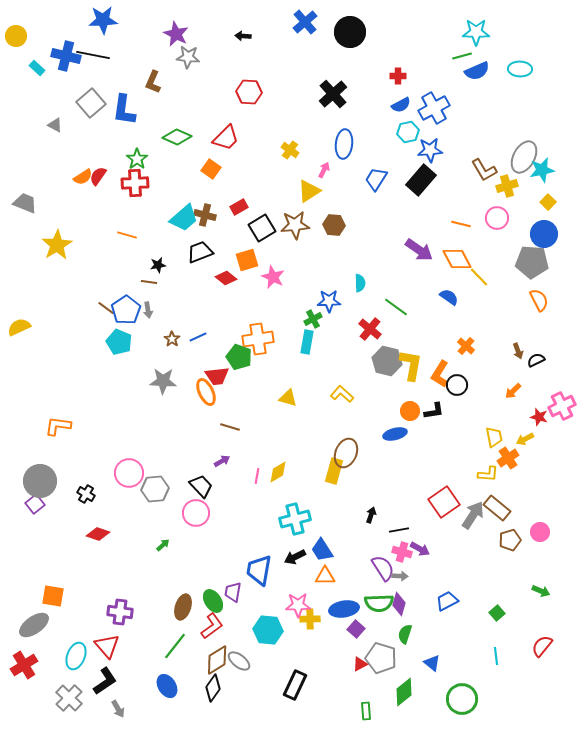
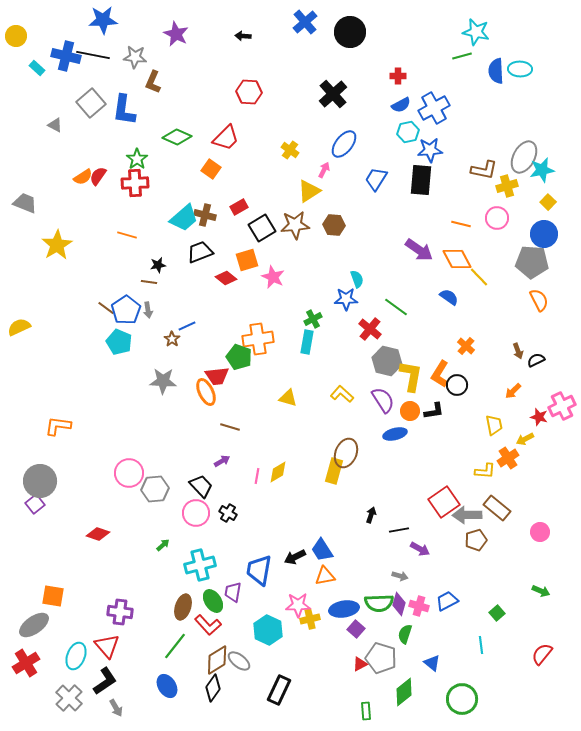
cyan star at (476, 32): rotated 12 degrees clockwise
gray star at (188, 57): moved 53 px left
blue semicircle at (477, 71): moved 19 px right; rotated 110 degrees clockwise
blue ellipse at (344, 144): rotated 32 degrees clockwise
brown L-shape at (484, 170): rotated 48 degrees counterclockwise
black rectangle at (421, 180): rotated 36 degrees counterclockwise
cyan semicircle at (360, 283): moved 3 px left, 4 px up; rotated 18 degrees counterclockwise
blue star at (329, 301): moved 17 px right, 2 px up
blue line at (198, 337): moved 11 px left, 11 px up
yellow L-shape at (411, 365): moved 11 px down
yellow trapezoid at (494, 437): moved 12 px up
yellow L-shape at (488, 474): moved 3 px left, 3 px up
black cross at (86, 494): moved 142 px right, 19 px down
gray arrow at (473, 515): moved 6 px left; rotated 124 degrees counterclockwise
cyan cross at (295, 519): moved 95 px left, 46 px down
brown pentagon at (510, 540): moved 34 px left
pink cross at (402, 552): moved 17 px right, 54 px down
purple semicircle at (383, 568): moved 168 px up
orange triangle at (325, 576): rotated 10 degrees counterclockwise
gray arrow at (400, 576): rotated 14 degrees clockwise
yellow cross at (310, 619): rotated 12 degrees counterclockwise
red L-shape at (212, 626): moved 4 px left, 1 px up; rotated 84 degrees clockwise
cyan hexagon at (268, 630): rotated 20 degrees clockwise
red semicircle at (542, 646): moved 8 px down
cyan line at (496, 656): moved 15 px left, 11 px up
red cross at (24, 665): moved 2 px right, 2 px up
black rectangle at (295, 685): moved 16 px left, 5 px down
gray arrow at (118, 709): moved 2 px left, 1 px up
